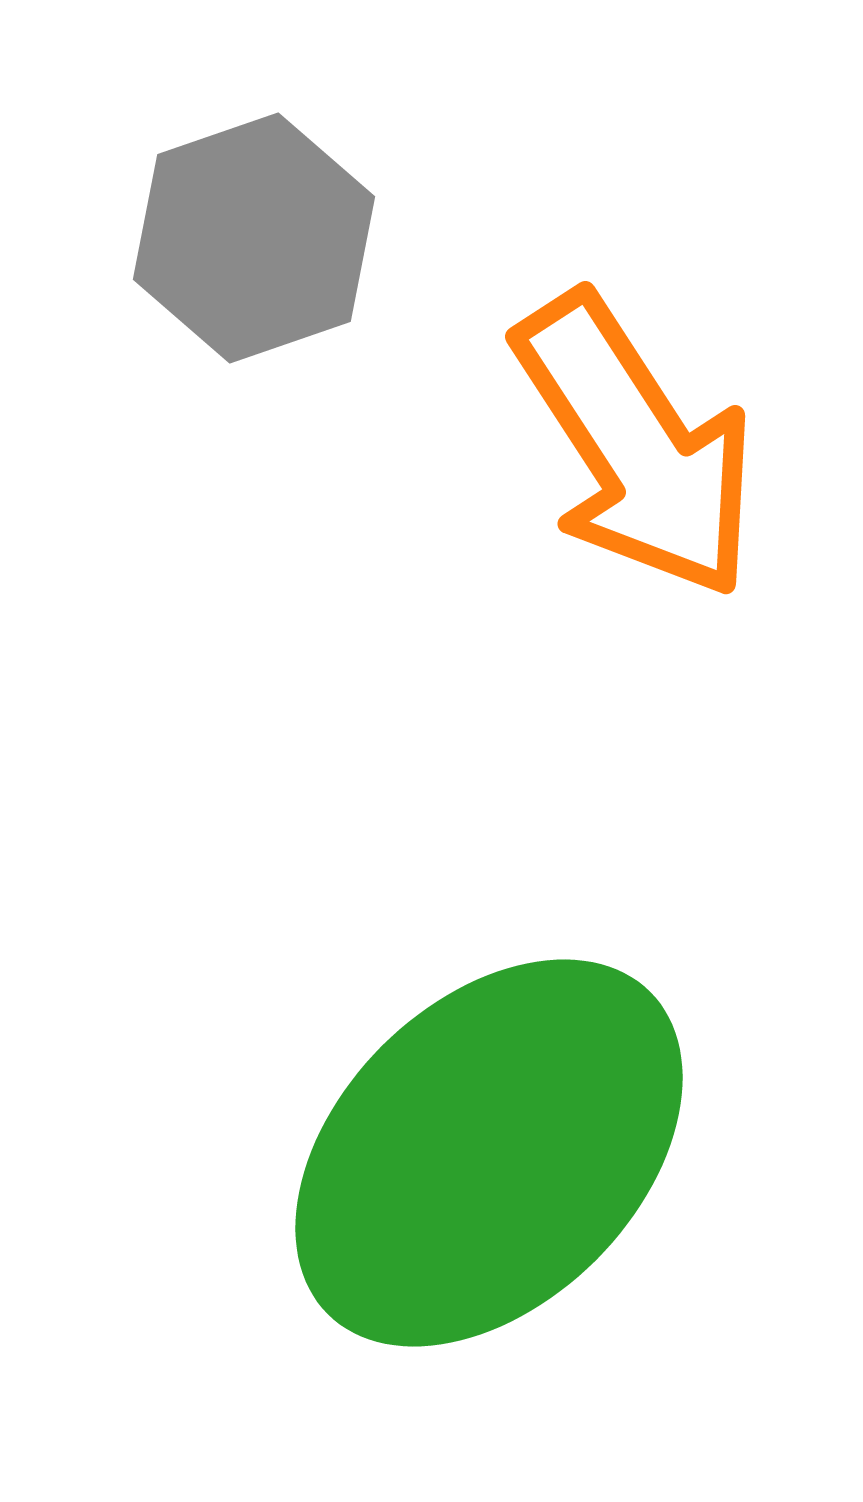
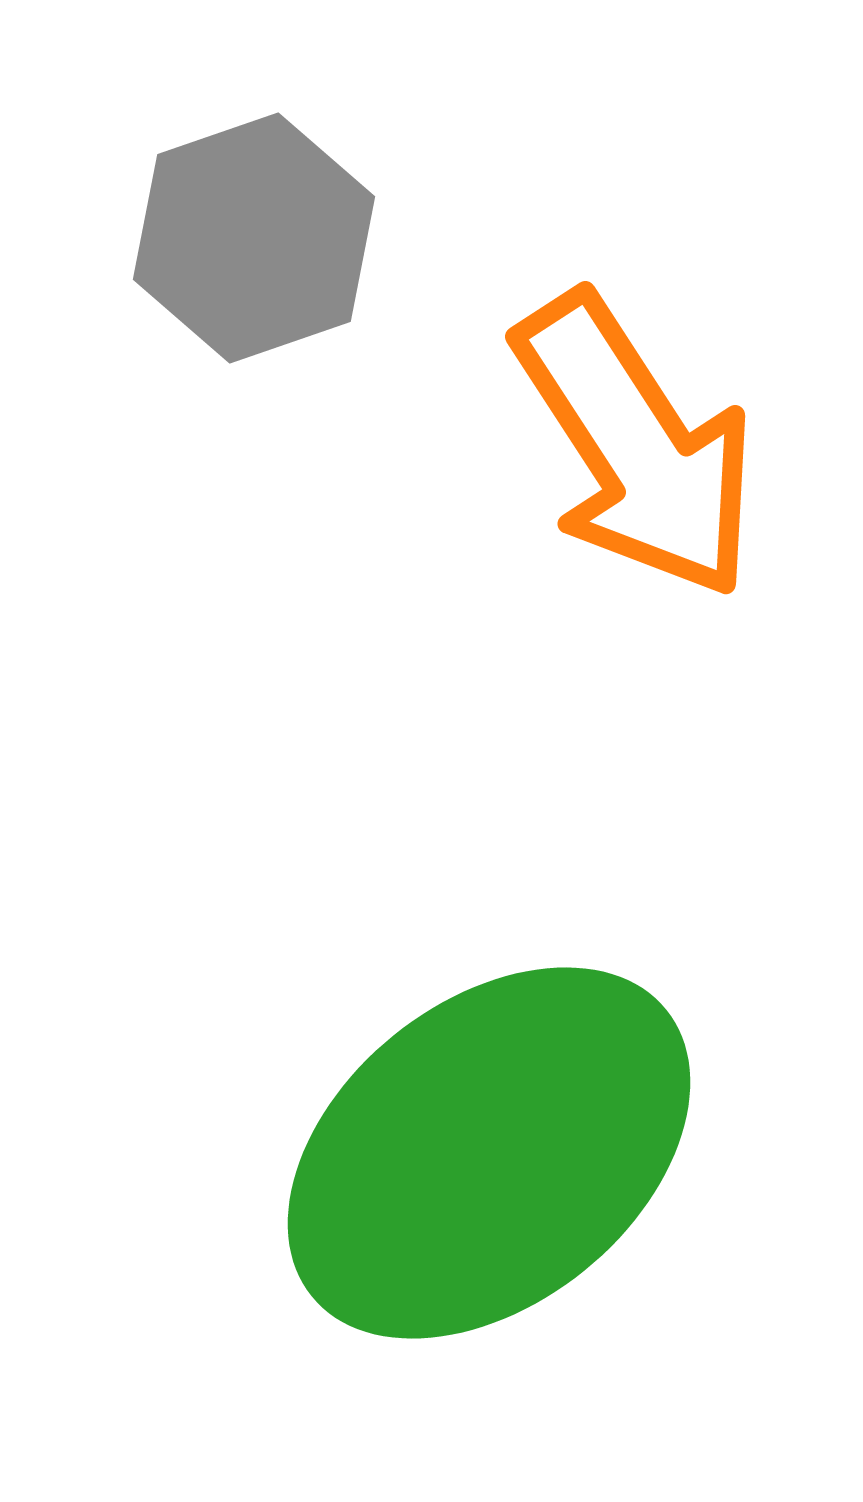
green ellipse: rotated 6 degrees clockwise
